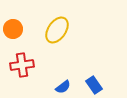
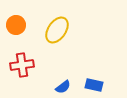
orange circle: moved 3 px right, 4 px up
blue rectangle: rotated 42 degrees counterclockwise
